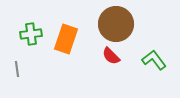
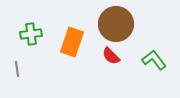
orange rectangle: moved 6 px right, 3 px down
